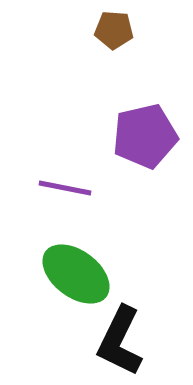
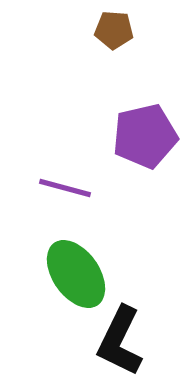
purple line: rotated 4 degrees clockwise
green ellipse: rotated 18 degrees clockwise
